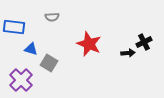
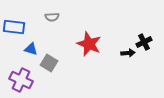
purple cross: rotated 20 degrees counterclockwise
